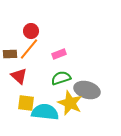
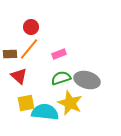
red circle: moved 4 px up
gray ellipse: moved 10 px up
yellow square: rotated 18 degrees counterclockwise
